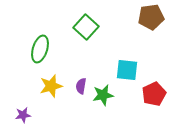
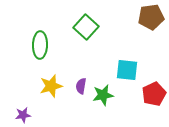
green ellipse: moved 4 px up; rotated 16 degrees counterclockwise
